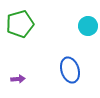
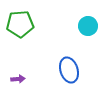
green pentagon: rotated 12 degrees clockwise
blue ellipse: moved 1 px left
